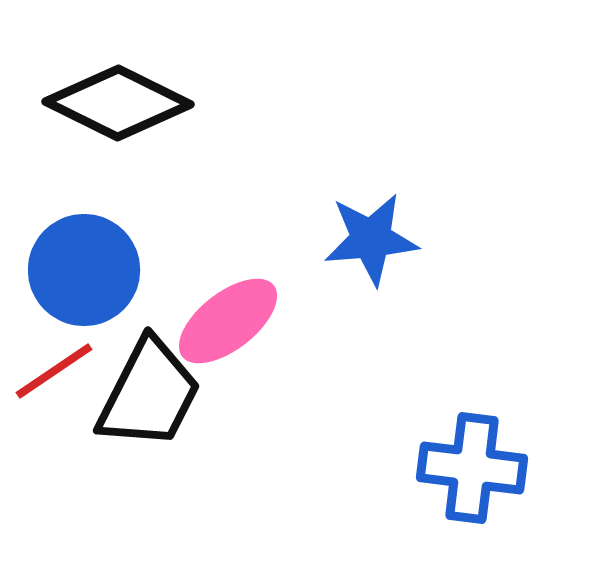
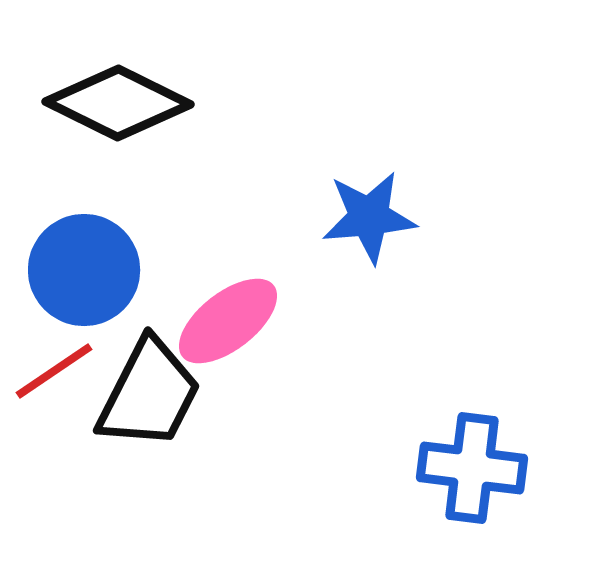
blue star: moved 2 px left, 22 px up
